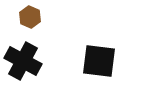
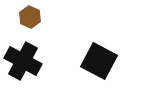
black square: rotated 21 degrees clockwise
